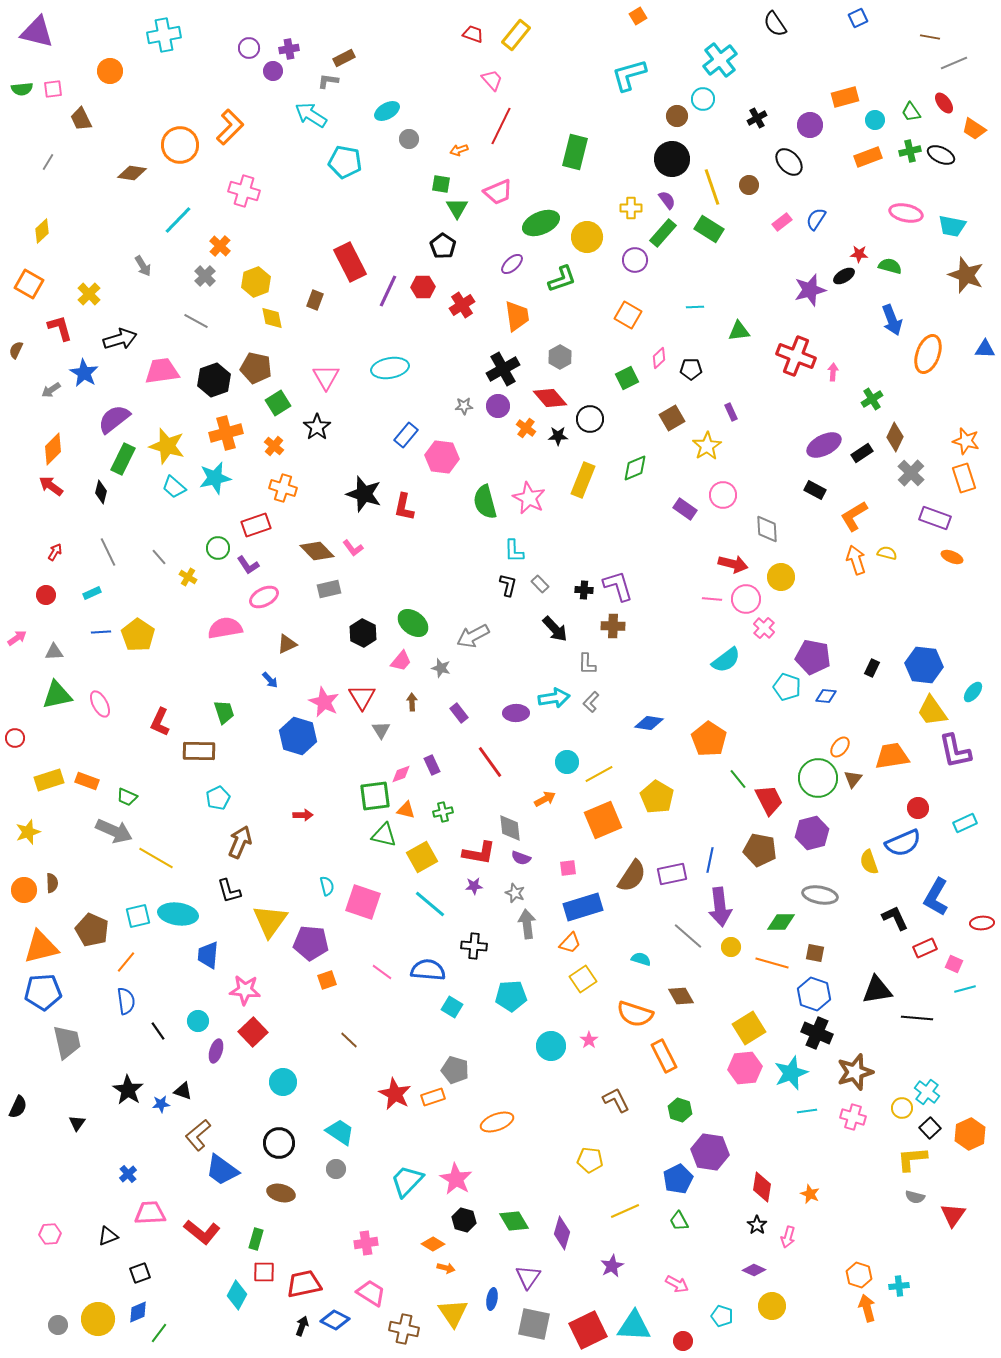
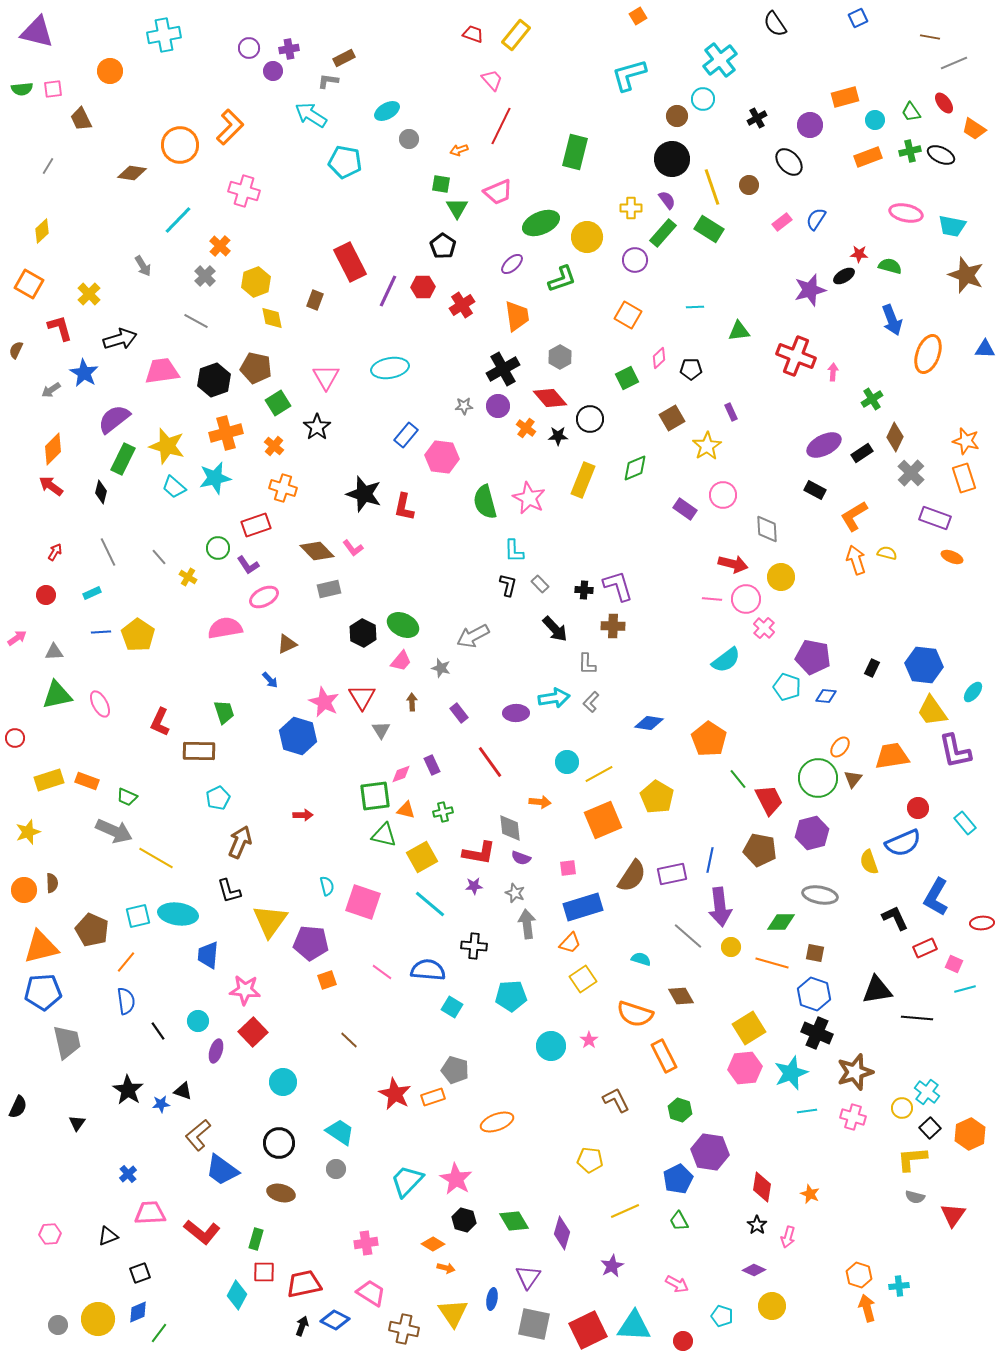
gray line at (48, 162): moved 4 px down
green ellipse at (413, 623): moved 10 px left, 2 px down; rotated 12 degrees counterclockwise
orange arrow at (545, 799): moved 5 px left, 3 px down; rotated 35 degrees clockwise
cyan rectangle at (965, 823): rotated 75 degrees clockwise
